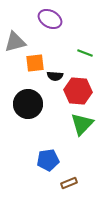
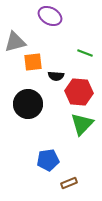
purple ellipse: moved 3 px up
orange square: moved 2 px left, 1 px up
black semicircle: moved 1 px right
red hexagon: moved 1 px right, 1 px down
